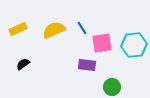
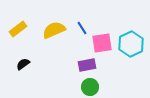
yellow rectangle: rotated 12 degrees counterclockwise
cyan hexagon: moved 3 px left, 1 px up; rotated 20 degrees counterclockwise
purple rectangle: rotated 18 degrees counterclockwise
green circle: moved 22 px left
